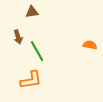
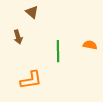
brown triangle: rotated 48 degrees clockwise
green line: moved 21 px right; rotated 30 degrees clockwise
